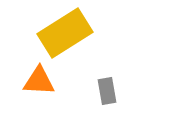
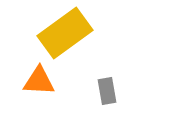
yellow rectangle: rotated 4 degrees counterclockwise
